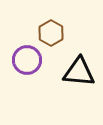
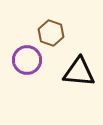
brown hexagon: rotated 10 degrees counterclockwise
